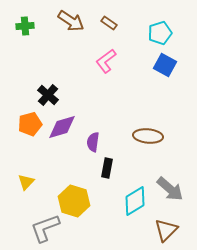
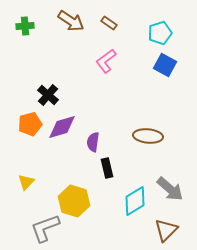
black rectangle: rotated 24 degrees counterclockwise
